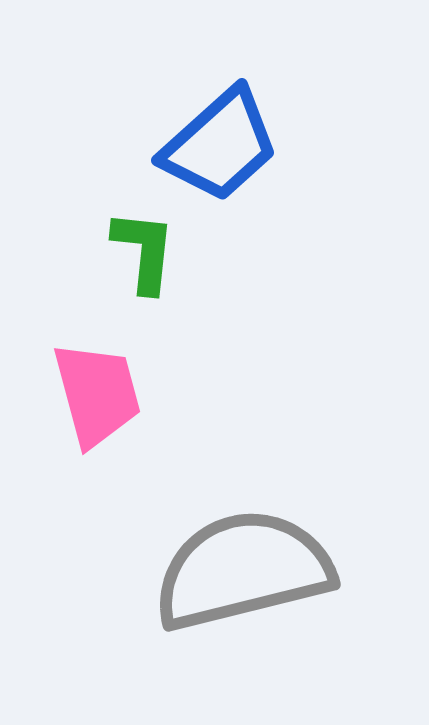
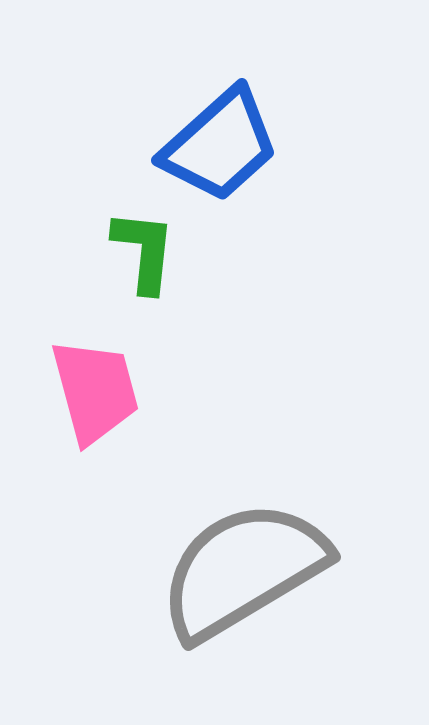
pink trapezoid: moved 2 px left, 3 px up
gray semicircle: rotated 17 degrees counterclockwise
